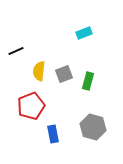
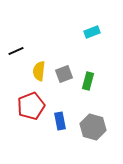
cyan rectangle: moved 8 px right, 1 px up
blue rectangle: moved 7 px right, 13 px up
